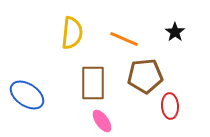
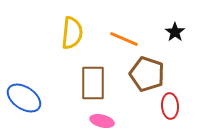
brown pentagon: moved 2 px right, 2 px up; rotated 24 degrees clockwise
blue ellipse: moved 3 px left, 3 px down
pink ellipse: rotated 40 degrees counterclockwise
